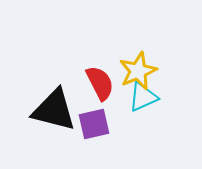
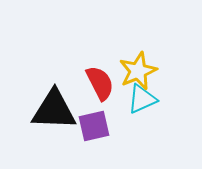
cyan triangle: moved 1 px left, 2 px down
black triangle: rotated 12 degrees counterclockwise
purple square: moved 2 px down
